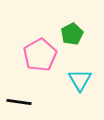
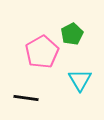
pink pentagon: moved 2 px right, 3 px up
black line: moved 7 px right, 4 px up
